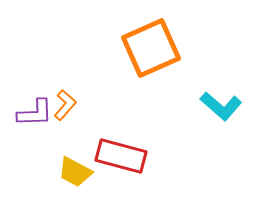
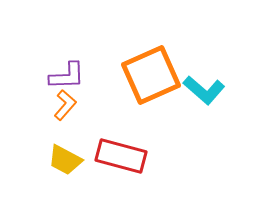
orange square: moved 27 px down
cyan L-shape: moved 17 px left, 16 px up
purple L-shape: moved 32 px right, 37 px up
yellow trapezoid: moved 10 px left, 12 px up
